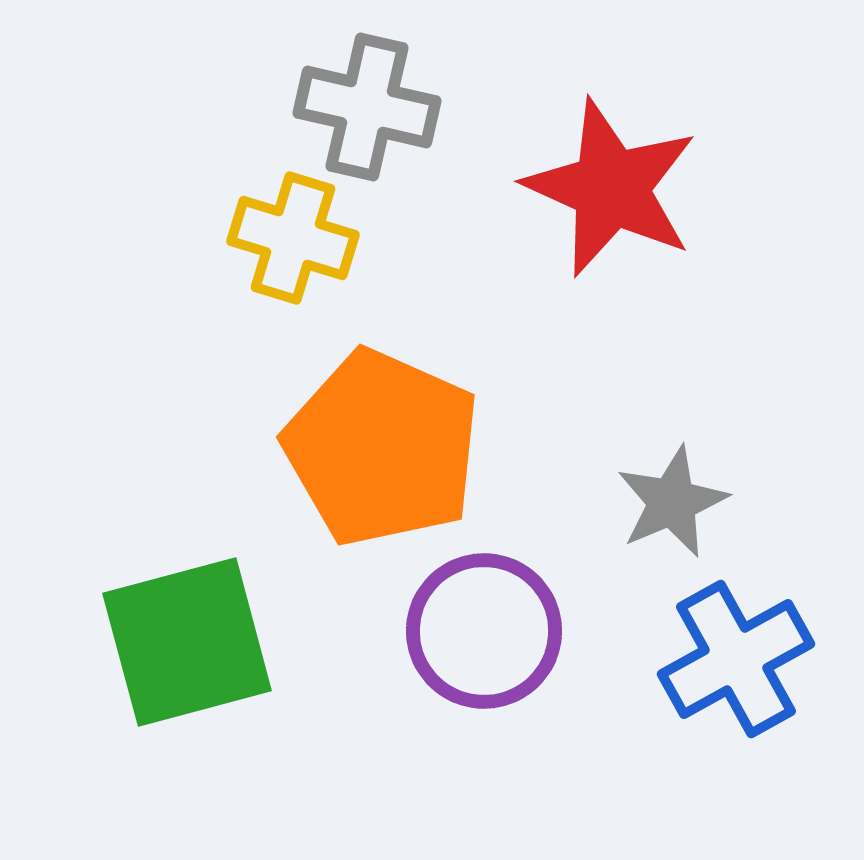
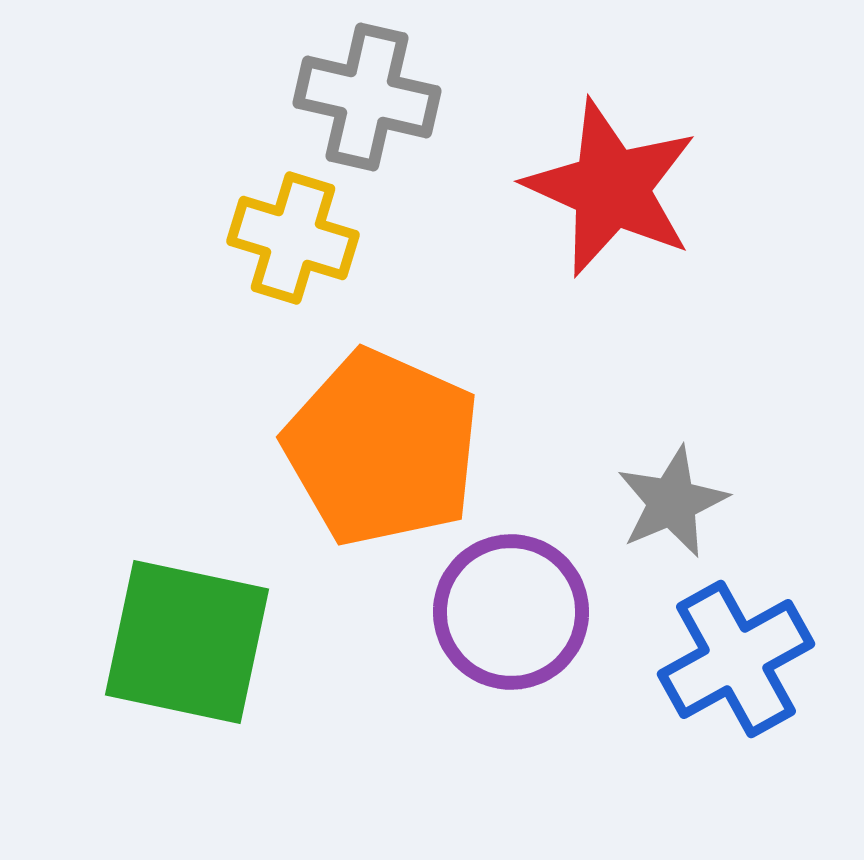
gray cross: moved 10 px up
purple circle: moved 27 px right, 19 px up
green square: rotated 27 degrees clockwise
